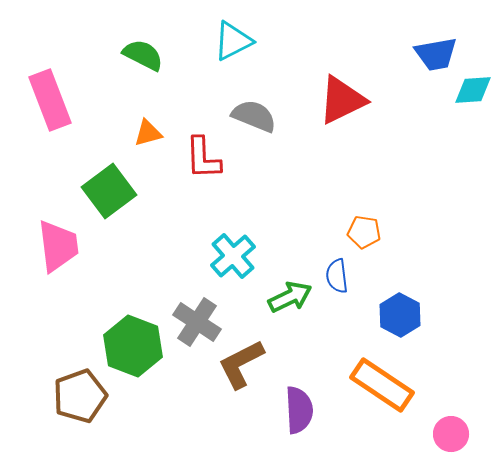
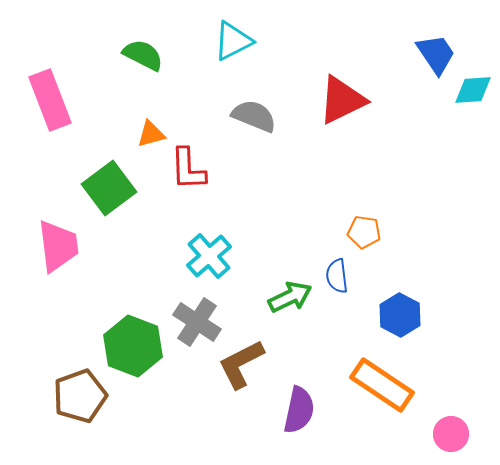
blue trapezoid: rotated 114 degrees counterclockwise
orange triangle: moved 3 px right, 1 px down
red L-shape: moved 15 px left, 11 px down
green square: moved 3 px up
cyan cross: moved 24 px left
purple semicircle: rotated 15 degrees clockwise
